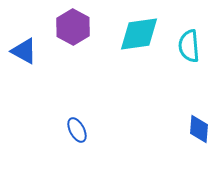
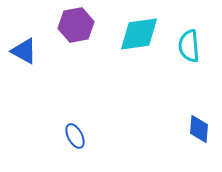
purple hexagon: moved 3 px right, 2 px up; rotated 20 degrees clockwise
blue ellipse: moved 2 px left, 6 px down
